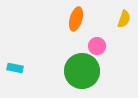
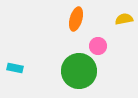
yellow semicircle: rotated 120 degrees counterclockwise
pink circle: moved 1 px right
green circle: moved 3 px left
